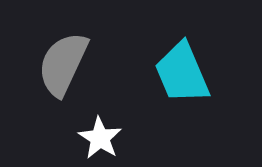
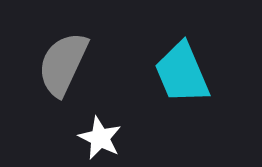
white star: rotated 6 degrees counterclockwise
